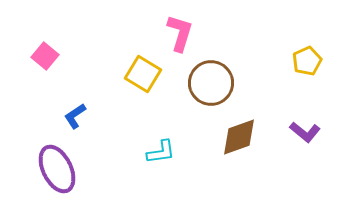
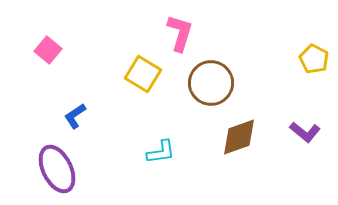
pink square: moved 3 px right, 6 px up
yellow pentagon: moved 7 px right, 2 px up; rotated 20 degrees counterclockwise
